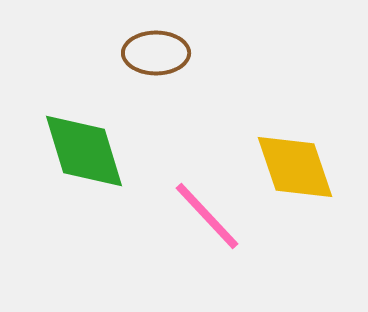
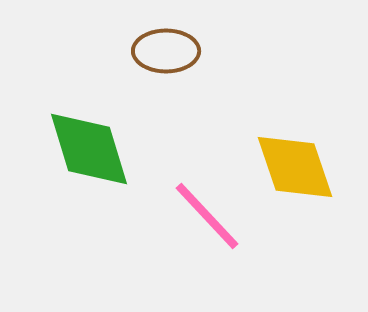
brown ellipse: moved 10 px right, 2 px up
green diamond: moved 5 px right, 2 px up
